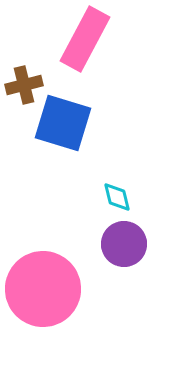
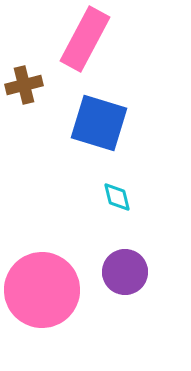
blue square: moved 36 px right
purple circle: moved 1 px right, 28 px down
pink circle: moved 1 px left, 1 px down
